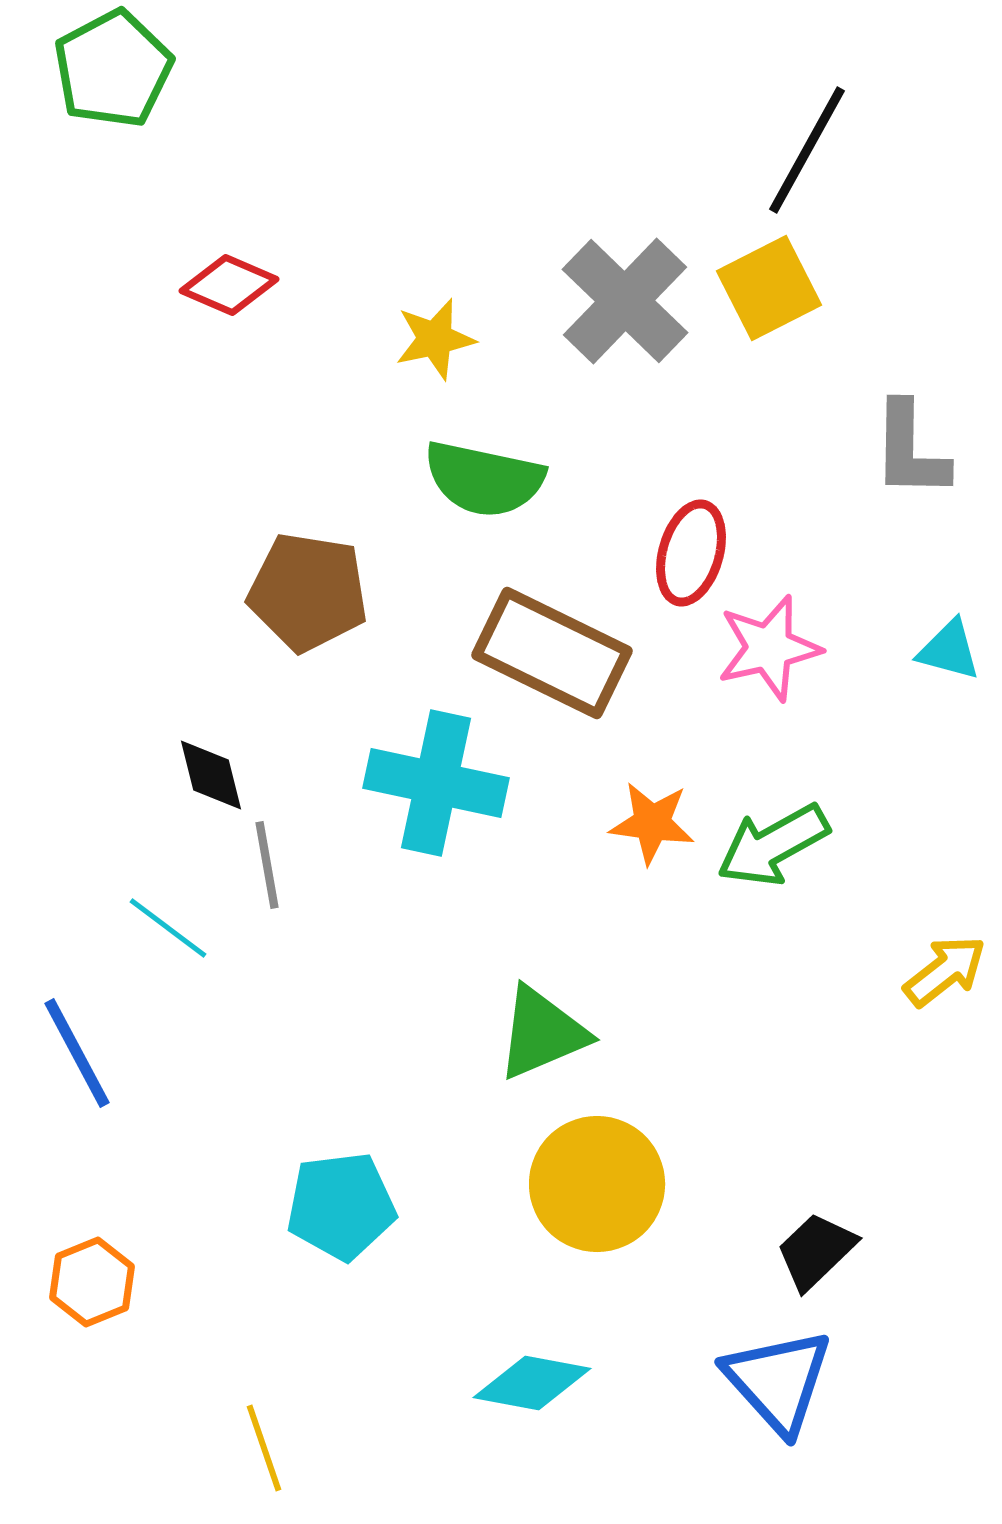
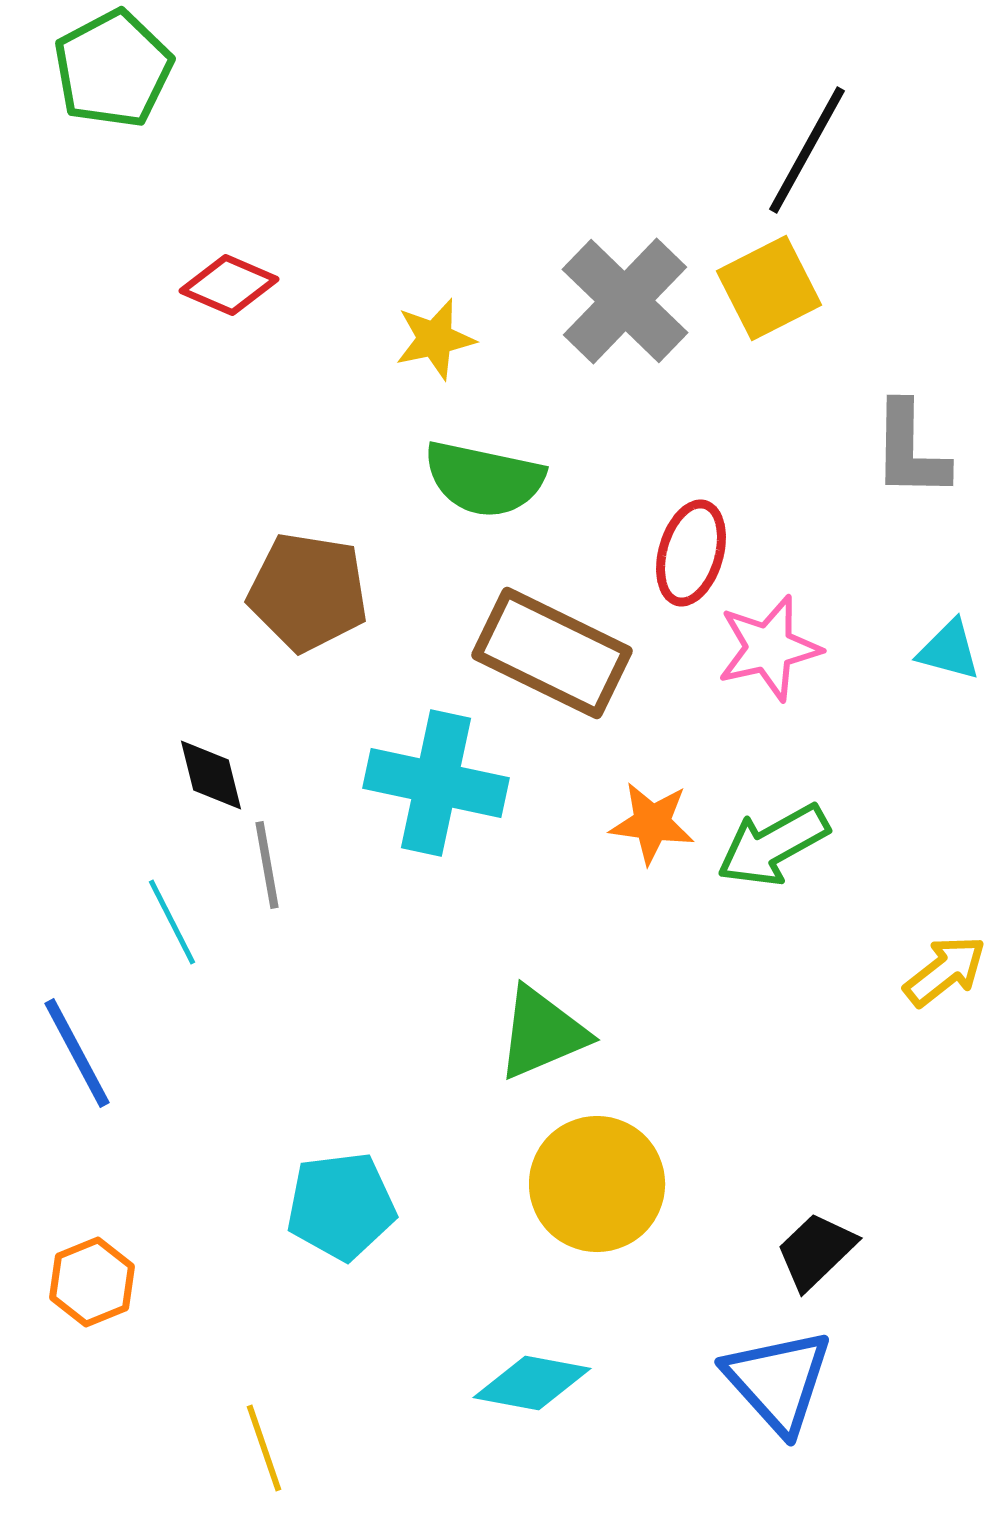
cyan line: moved 4 px right, 6 px up; rotated 26 degrees clockwise
